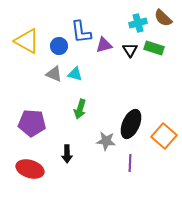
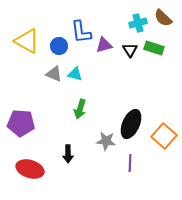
purple pentagon: moved 11 px left
black arrow: moved 1 px right
